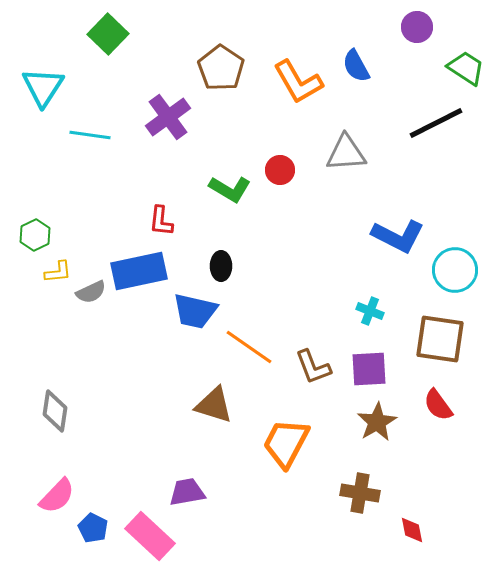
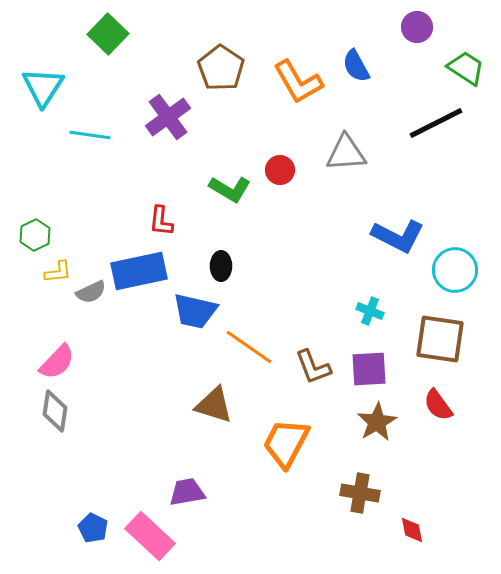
pink semicircle: moved 134 px up
